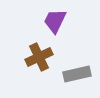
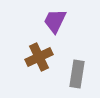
gray rectangle: rotated 68 degrees counterclockwise
